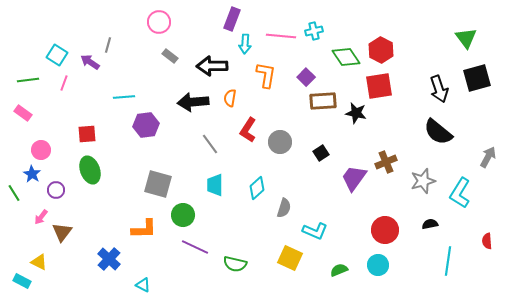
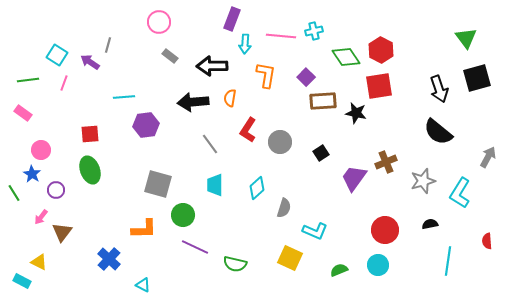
red square at (87, 134): moved 3 px right
